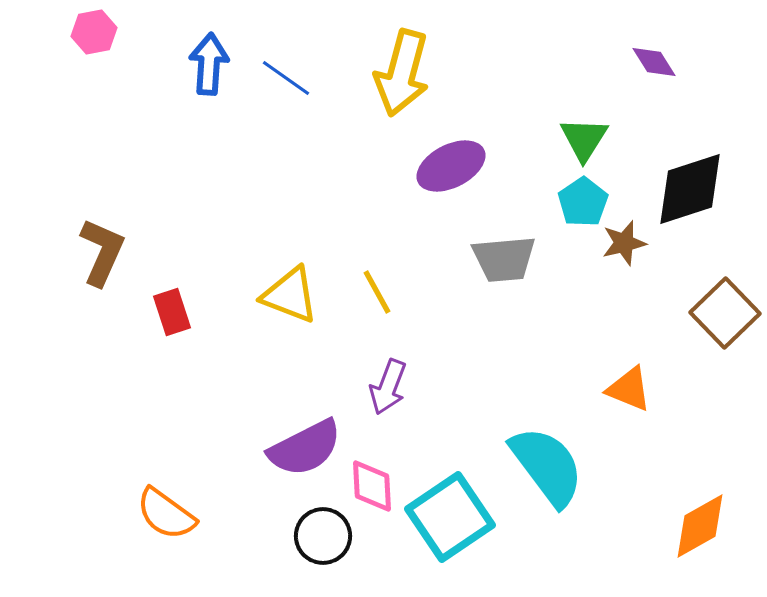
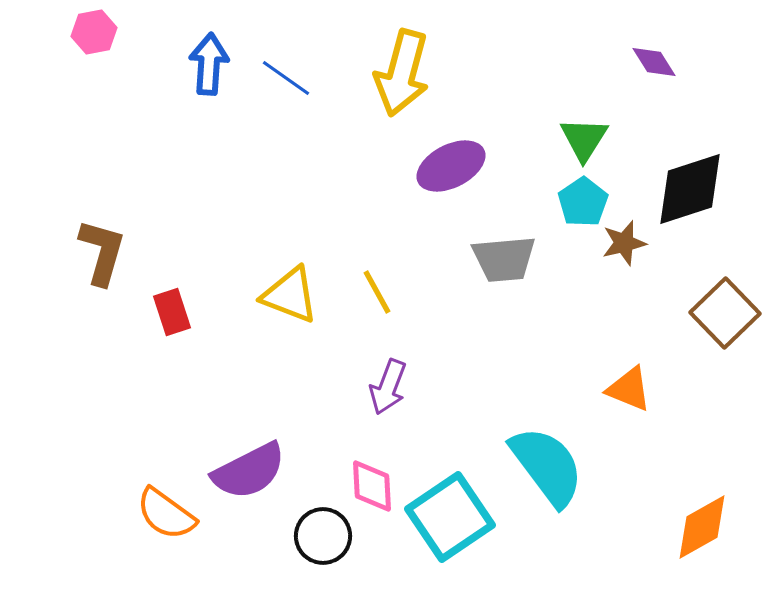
brown L-shape: rotated 8 degrees counterclockwise
purple semicircle: moved 56 px left, 23 px down
orange diamond: moved 2 px right, 1 px down
